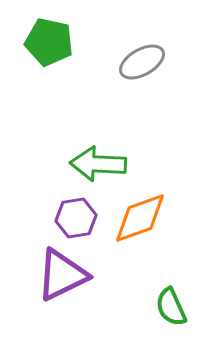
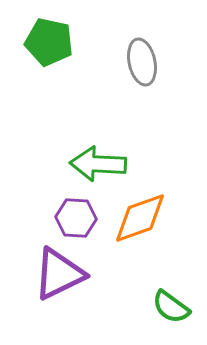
gray ellipse: rotated 72 degrees counterclockwise
purple hexagon: rotated 12 degrees clockwise
purple triangle: moved 3 px left, 1 px up
green semicircle: rotated 30 degrees counterclockwise
